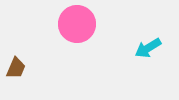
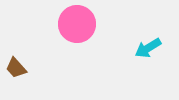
brown trapezoid: rotated 115 degrees clockwise
